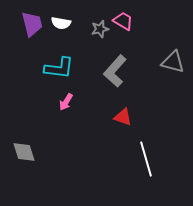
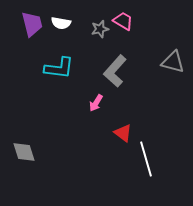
pink arrow: moved 30 px right, 1 px down
red triangle: moved 16 px down; rotated 18 degrees clockwise
